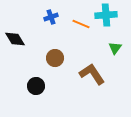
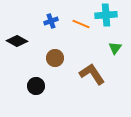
blue cross: moved 4 px down
black diamond: moved 2 px right, 2 px down; rotated 30 degrees counterclockwise
